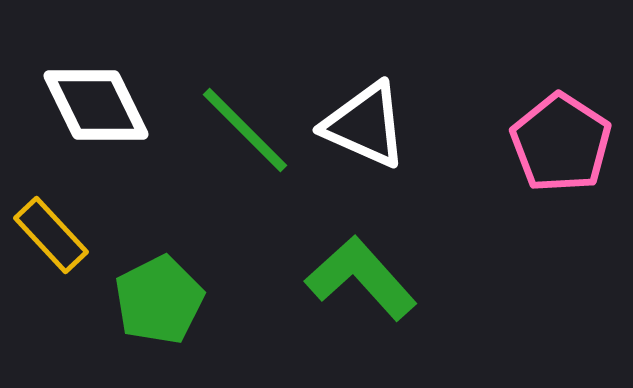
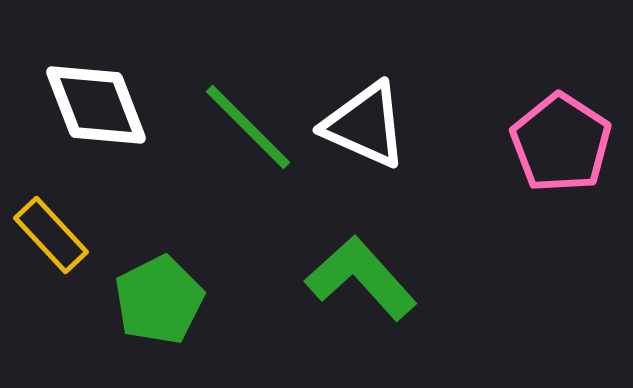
white diamond: rotated 5 degrees clockwise
green line: moved 3 px right, 3 px up
